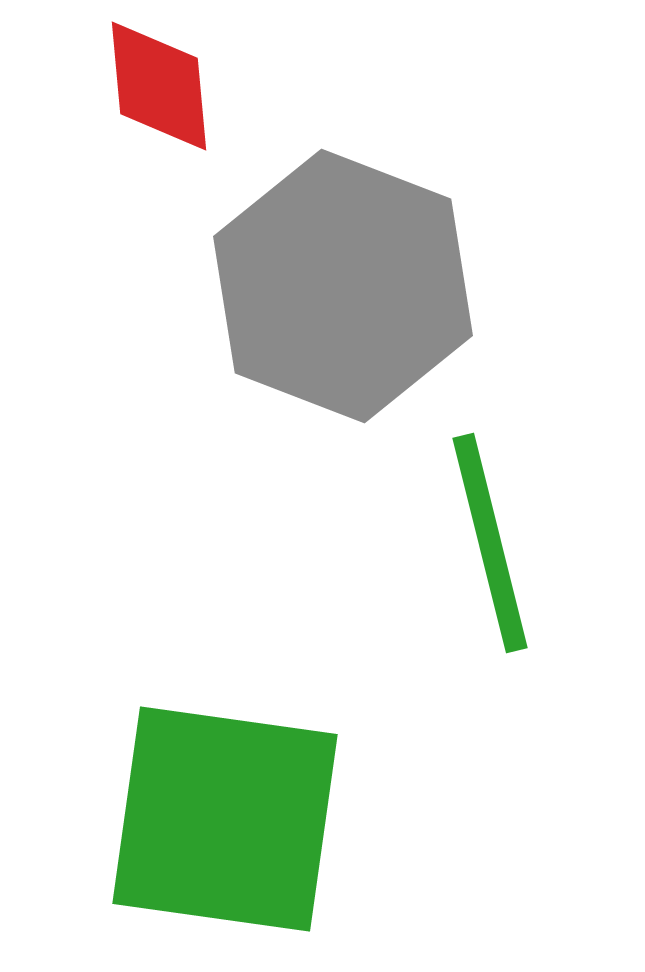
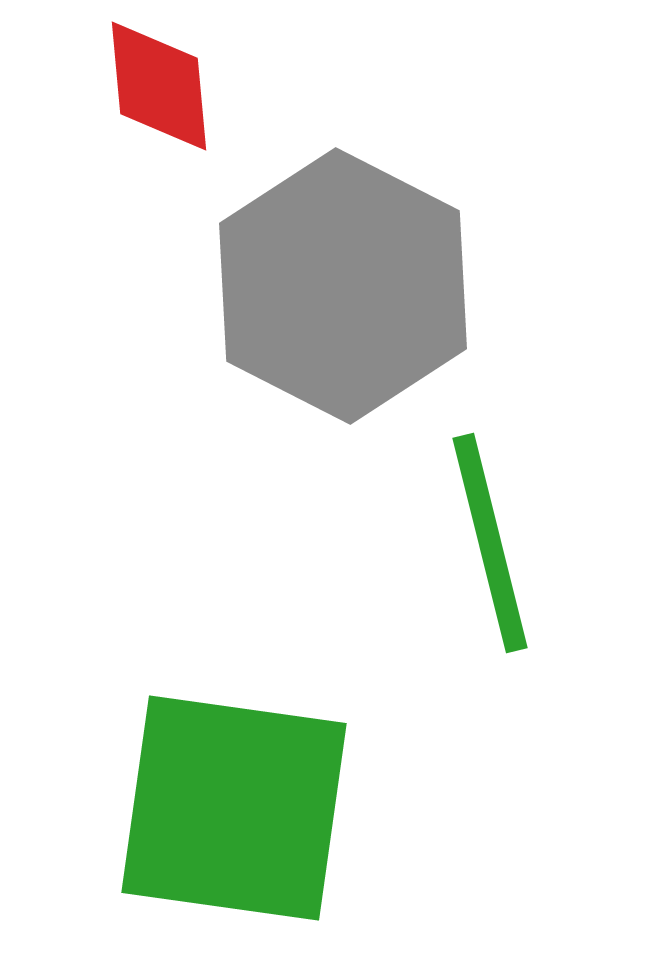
gray hexagon: rotated 6 degrees clockwise
green square: moved 9 px right, 11 px up
